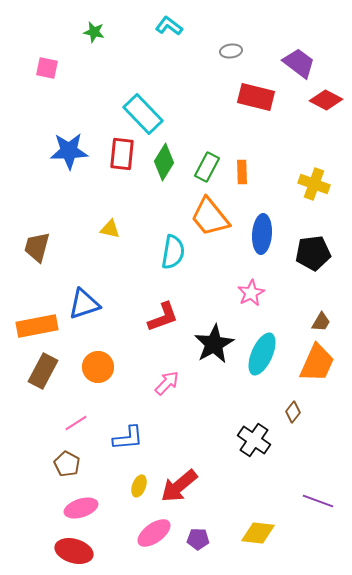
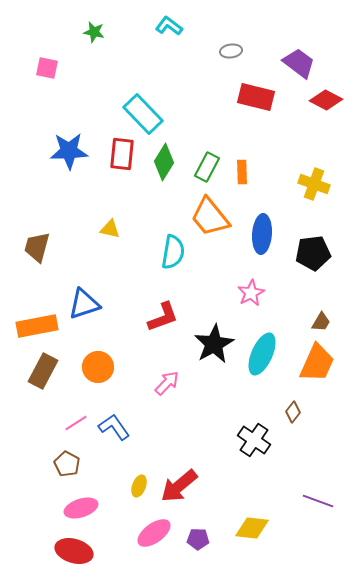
blue L-shape at (128, 438): moved 14 px left, 11 px up; rotated 120 degrees counterclockwise
yellow diamond at (258, 533): moved 6 px left, 5 px up
